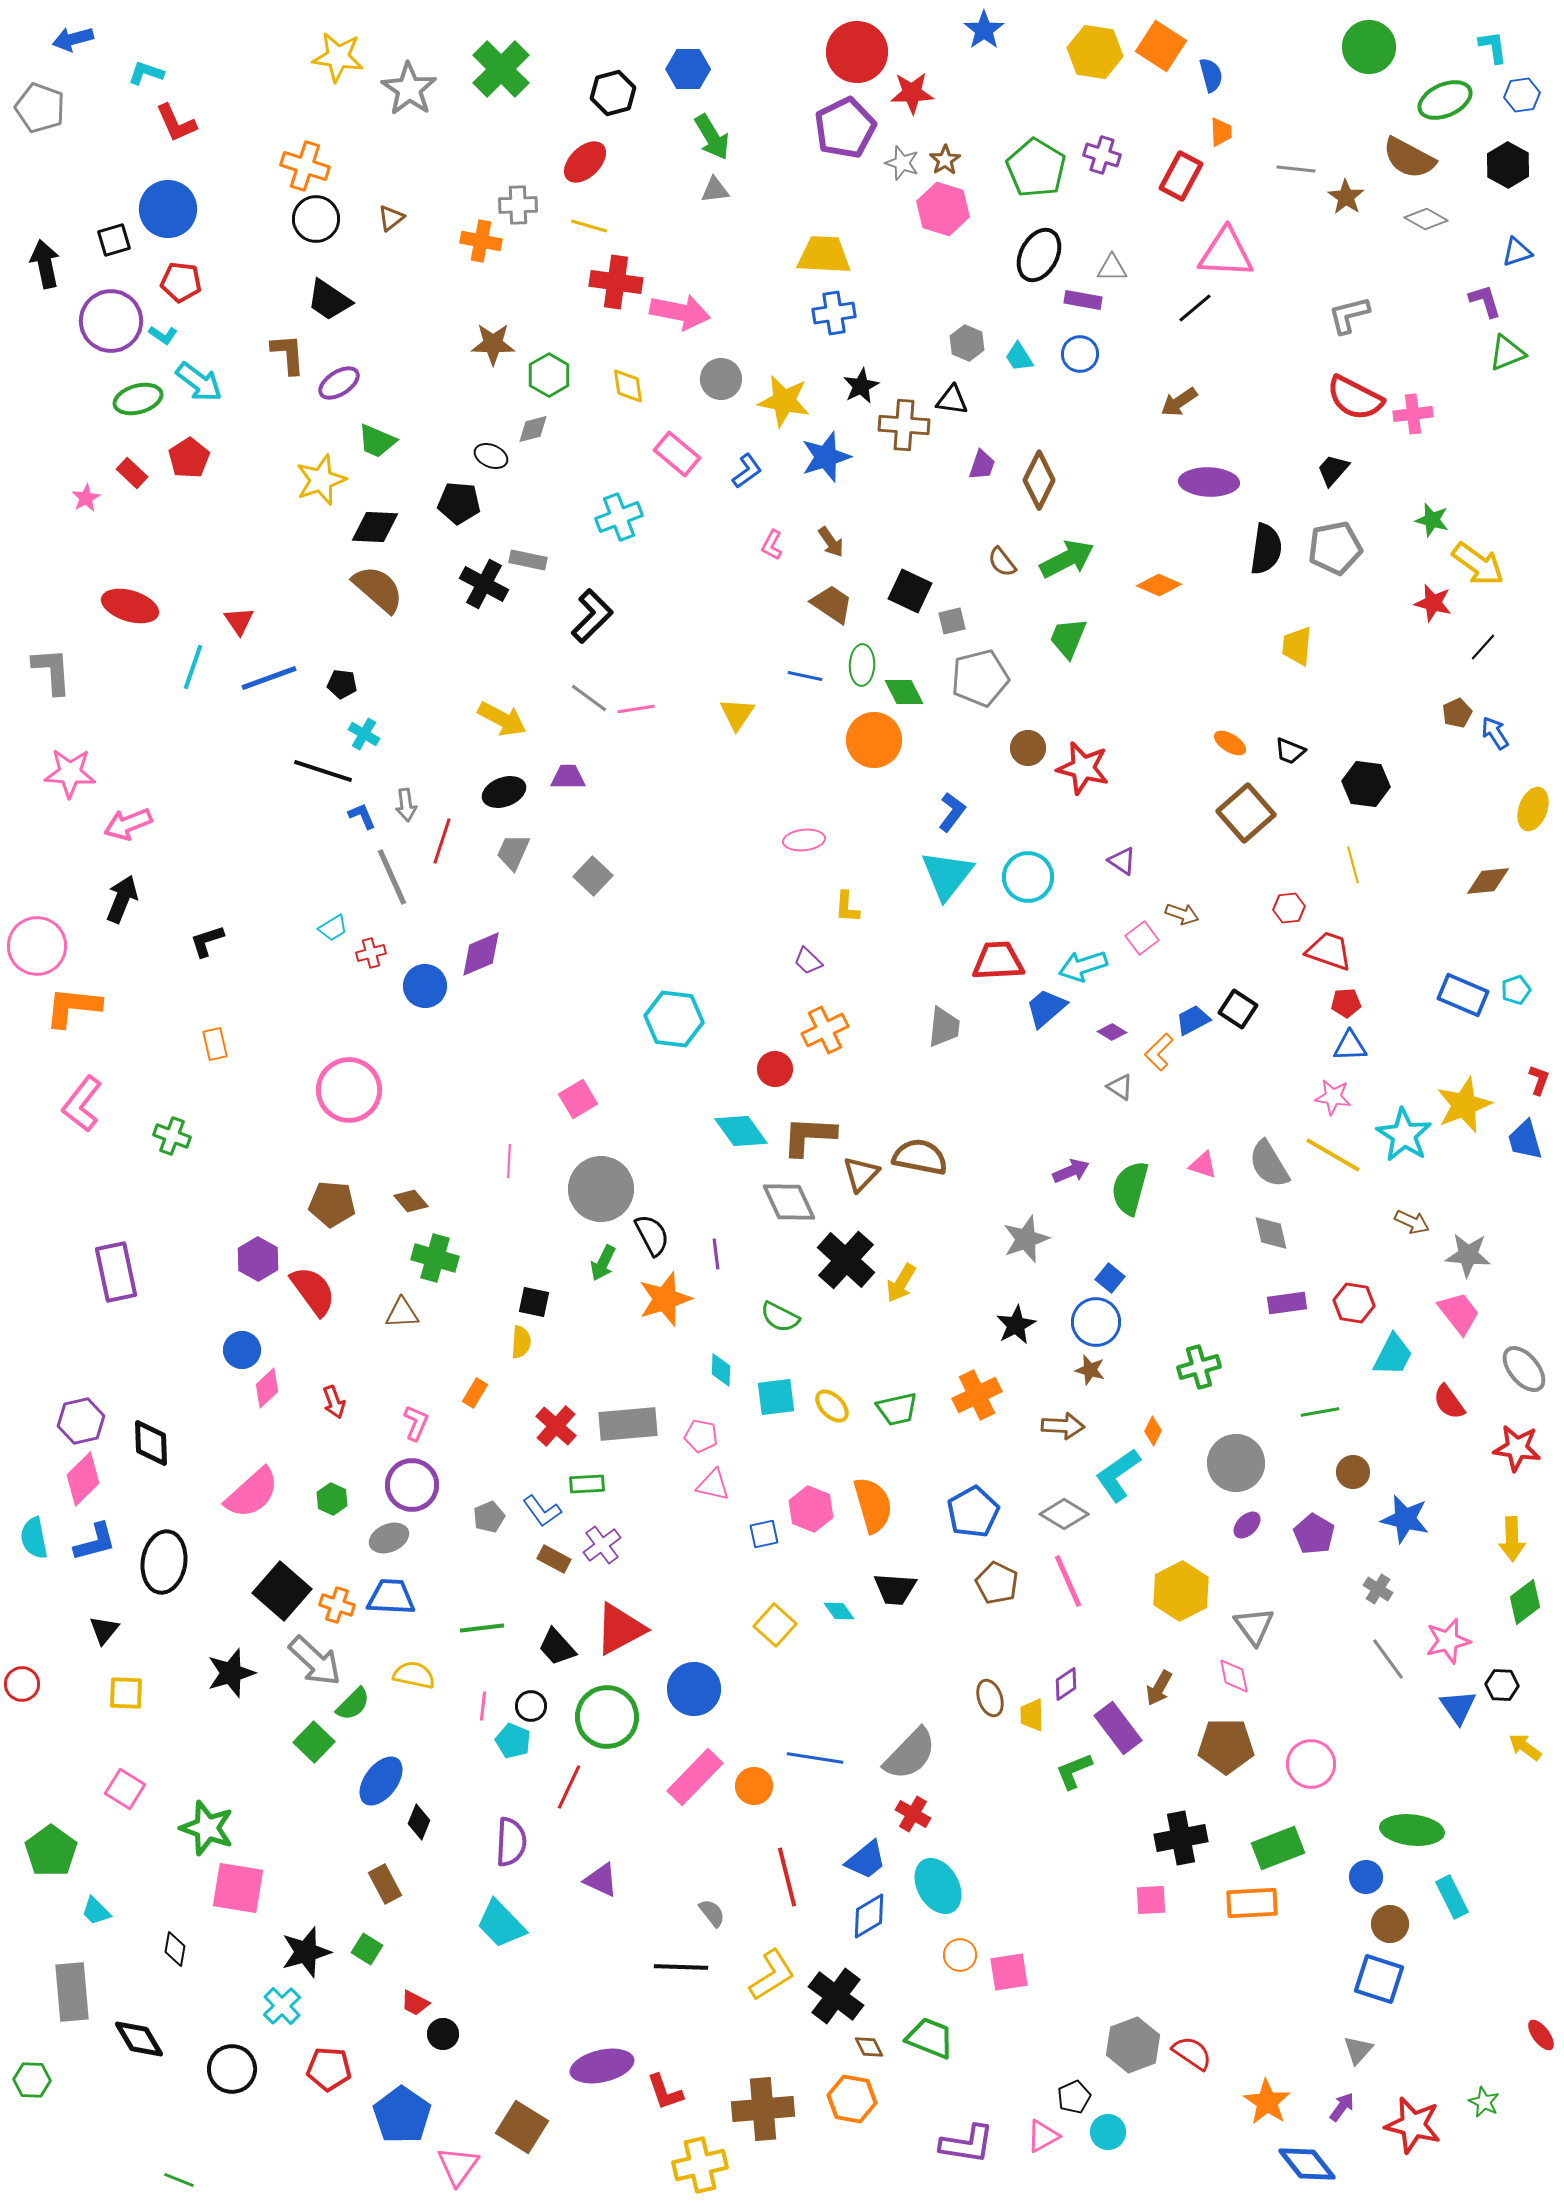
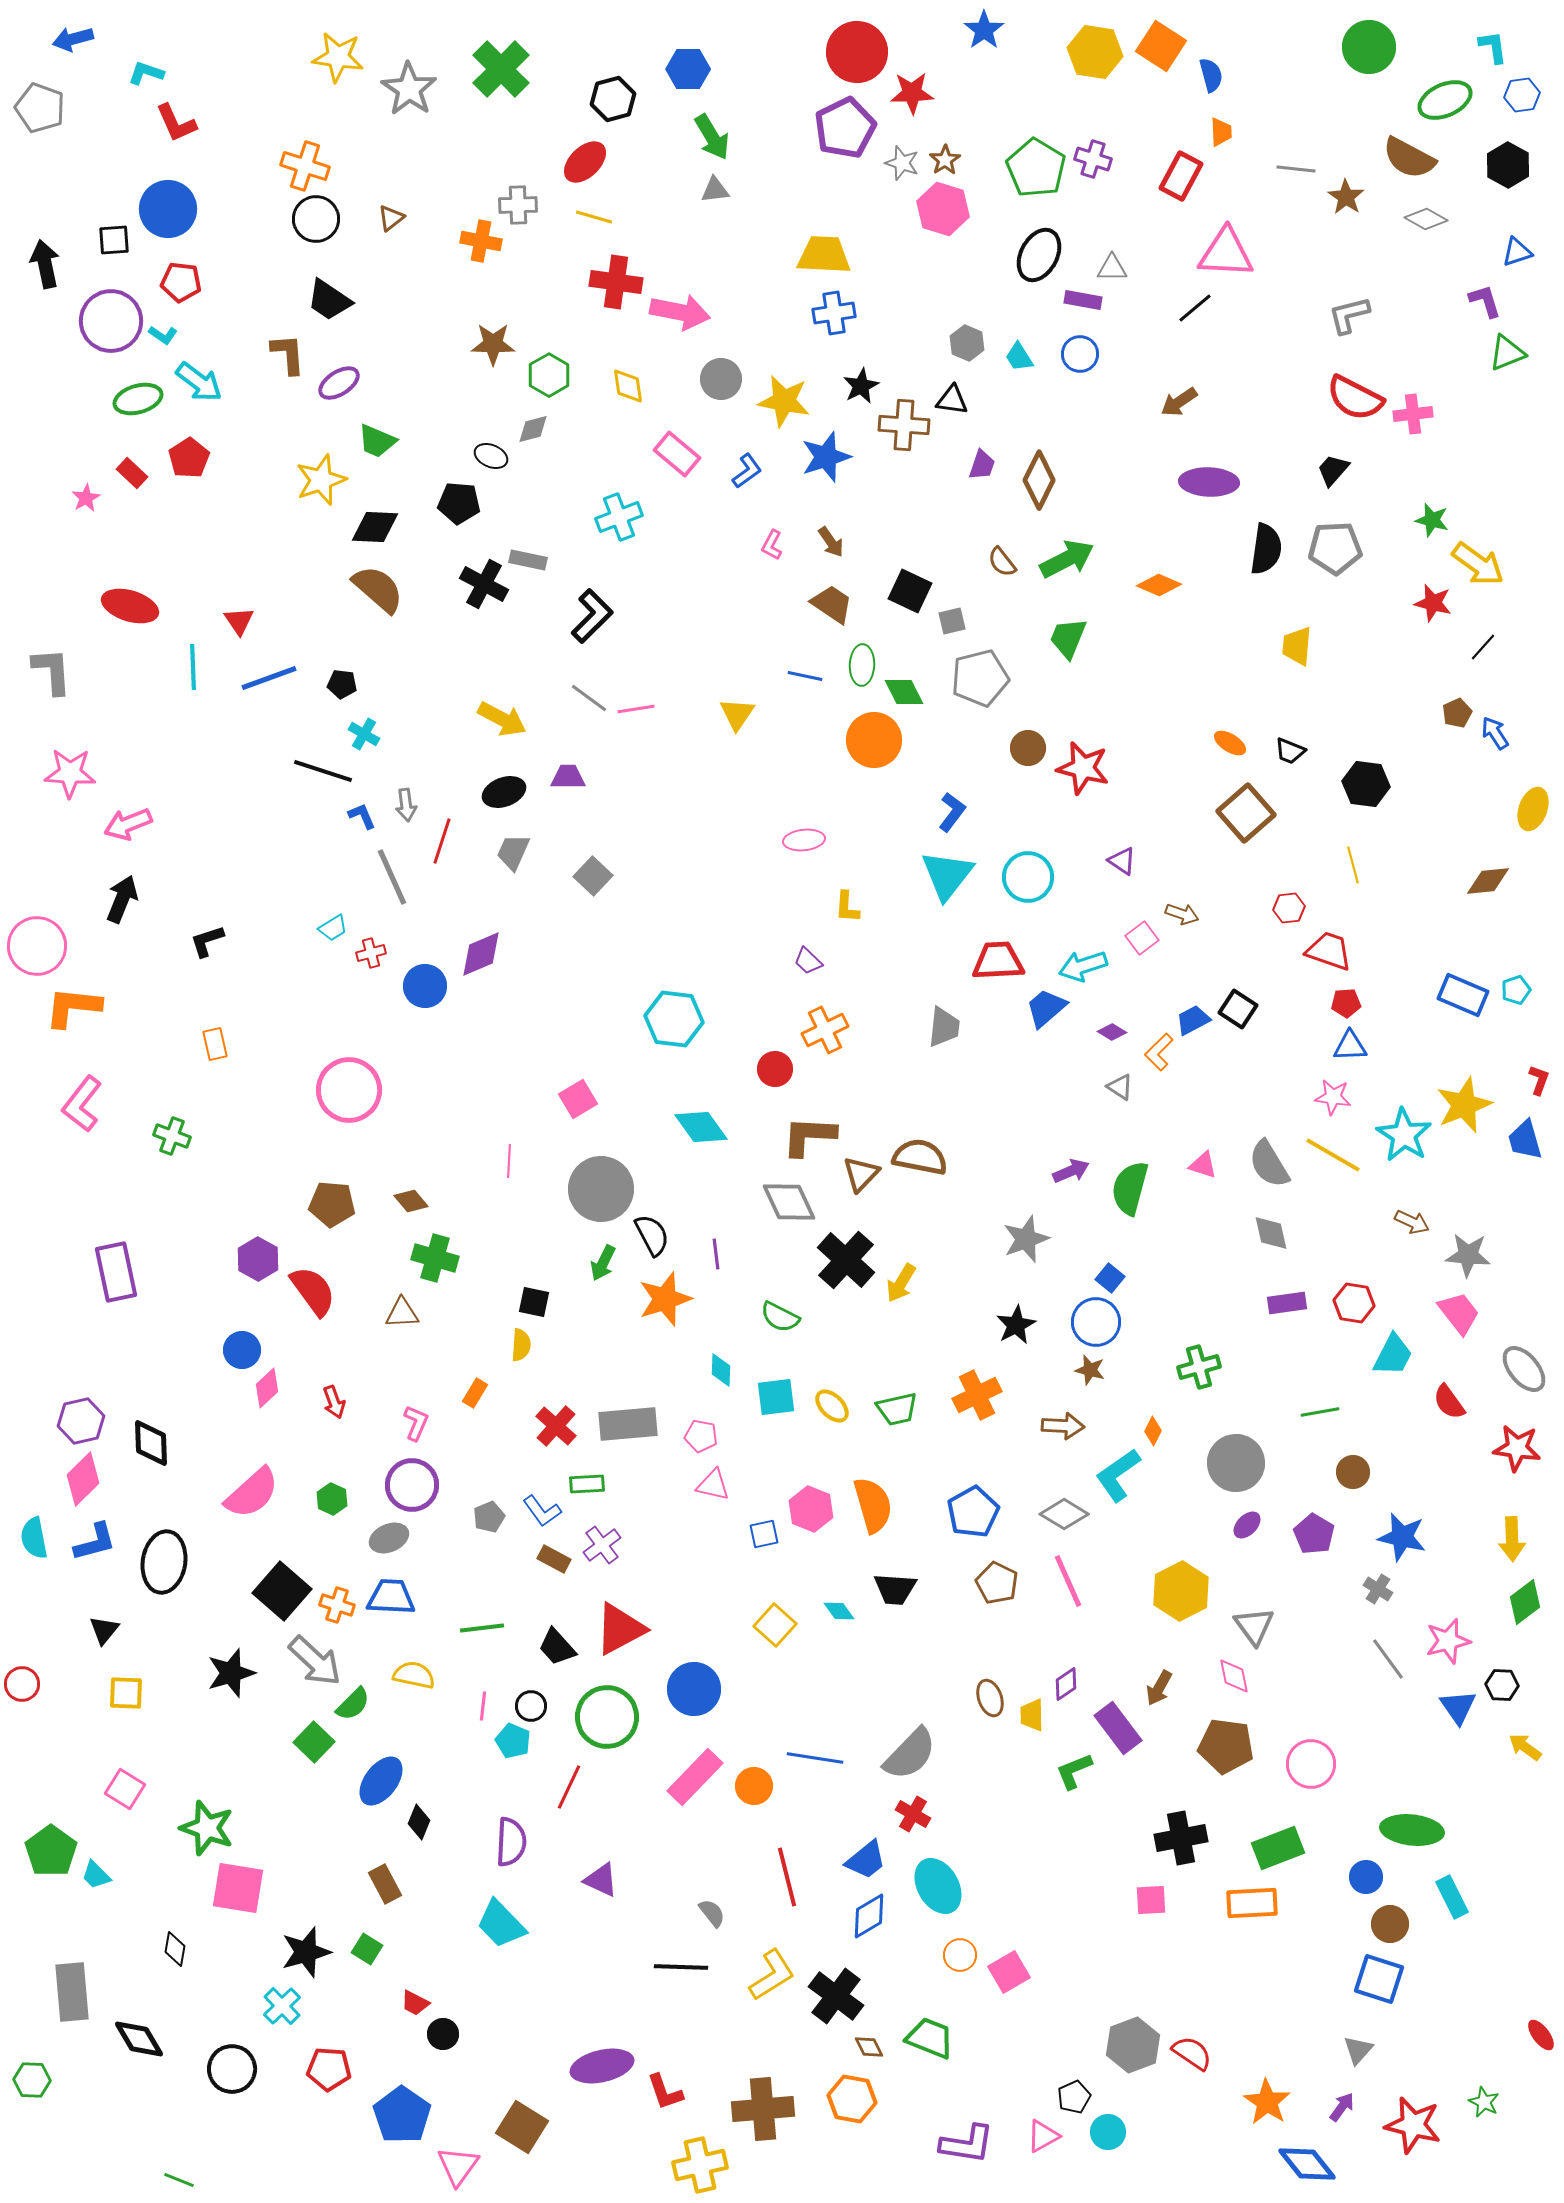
black hexagon at (613, 93): moved 6 px down
purple cross at (1102, 155): moved 9 px left, 4 px down
yellow line at (589, 226): moved 5 px right, 9 px up
black square at (114, 240): rotated 12 degrees clockwise
gray pentagon at (1335, 548): rotated 8 degrees clockwise
cyan line at (193, 667): rotated 21 degrees counterclockwise
cyan diamond at (741, 1131): moved 40 px left, 4 px up
yellow semicircle at (521, 1342): moved 3 px down
blue star at (1405, 1519): moved 3 px left, 18 px down
brown pentagon at (1226, 1746): rotated 8 degrees clockwise
cyan trapezoid at (96, 1911): moved 36 px up
pink square at (1009, 1972): rotated 21 degrees counterclockwise
